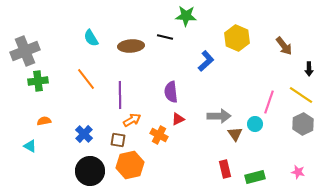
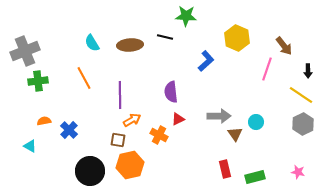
cyan semicircle: moved 1 px right, 5 px down
brown ellipse: moved 1 px left, 1 px up
black arrow: moved 1 px left, 2 px down
orange line: moved 2 px left, 1 px up; rotated 10 degrees clockwise
pink line: moved 2 px left, 33 px up
cyan circle: moved 1 px right, 2 px up
blue cross: moved 15 px left, 4 px up
